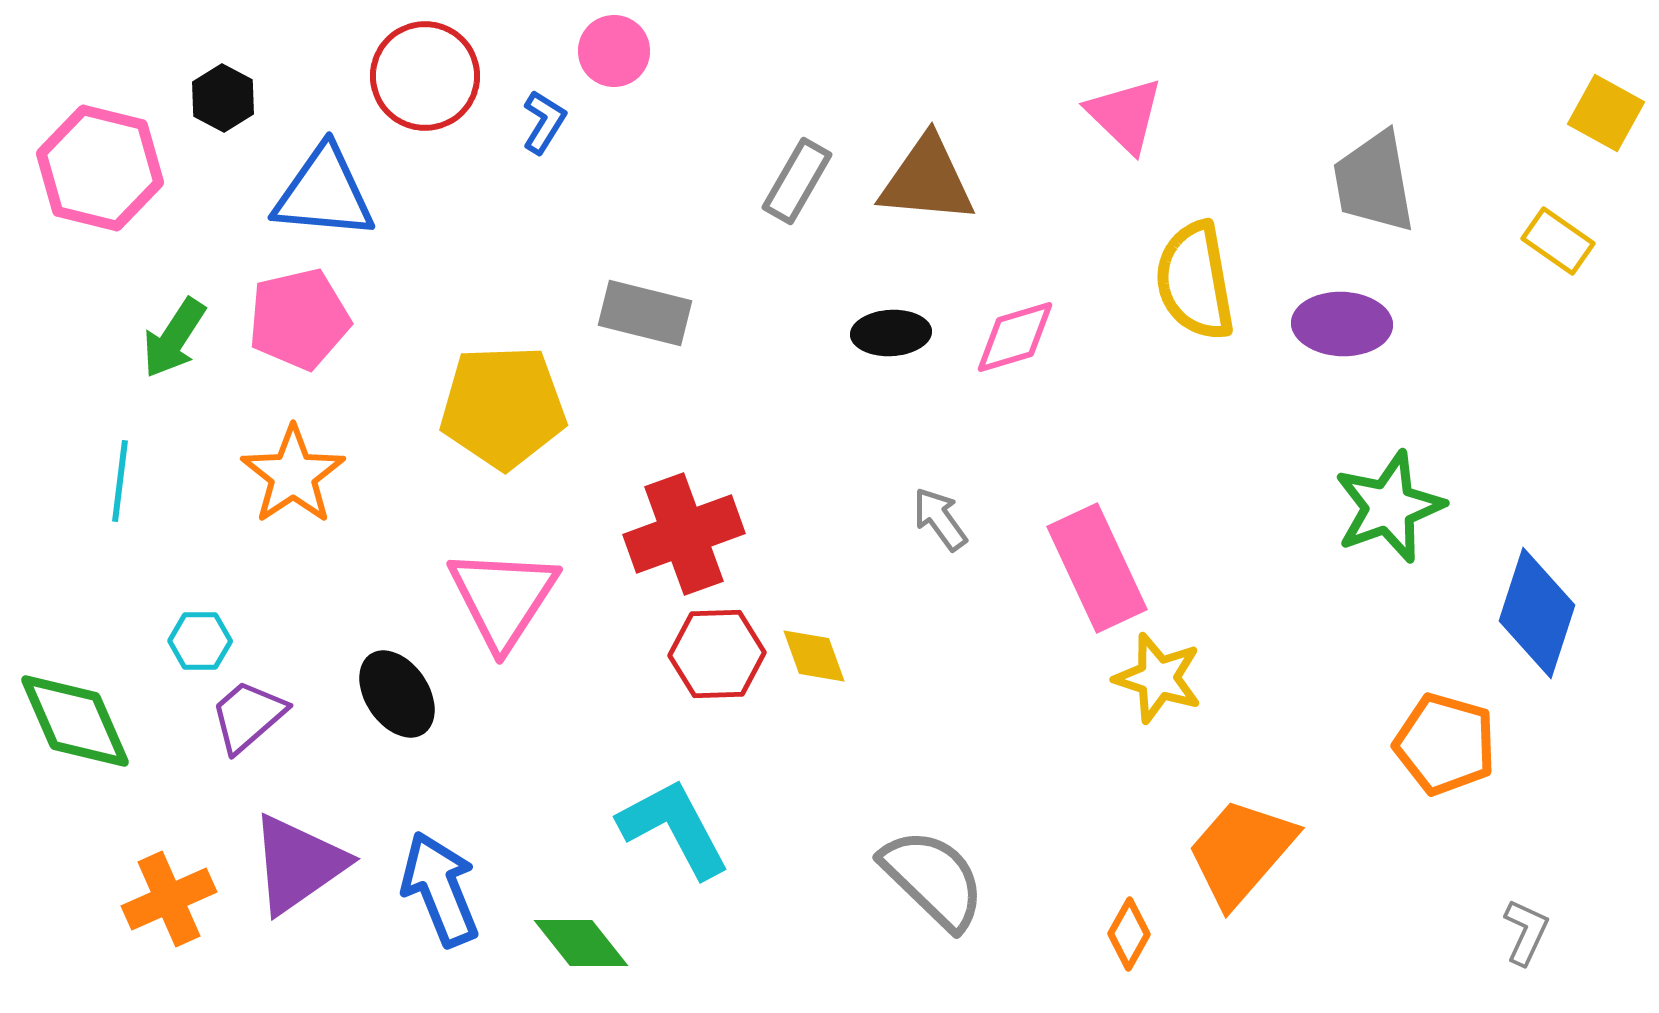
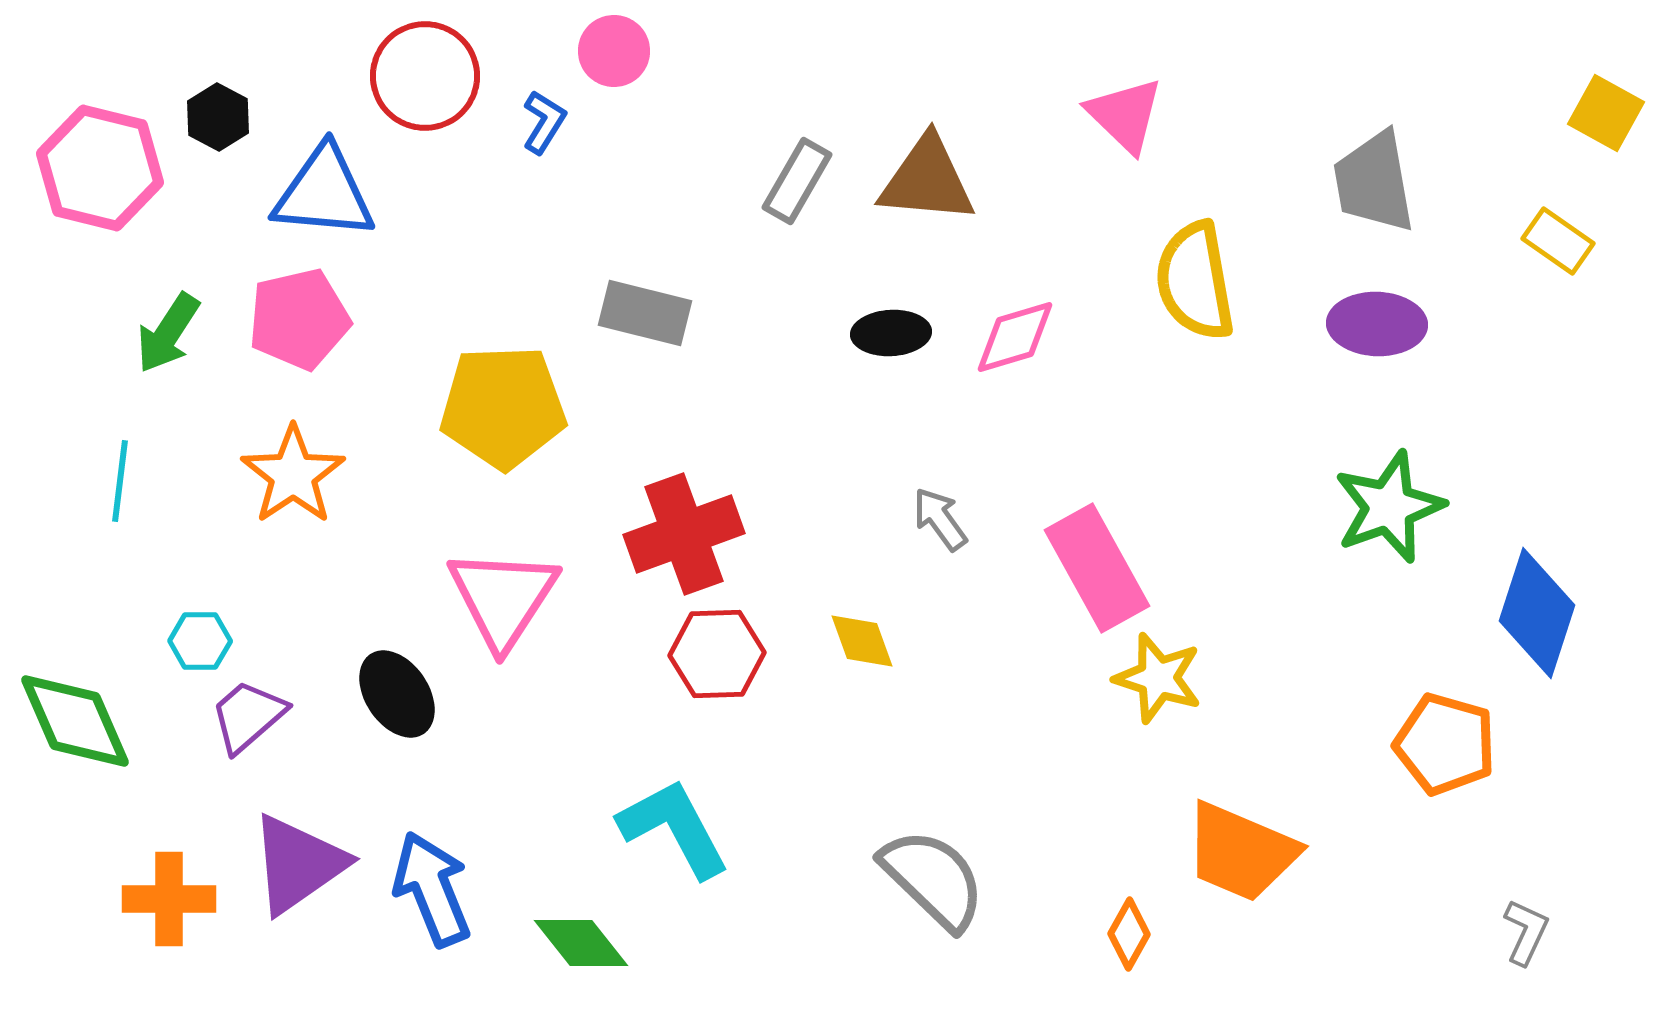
black hexagon at (223, 98): moved 5 px left, 19 px down
purple ellipse at (1342, 324): moved 35 px right
green arrow at (174, 338): moved 6 px left, 5 px up
pink rectangle at (1097, 568): rotated 4 degrees counterclockwise
yellow diamond at (814, 656): moved 48 px right, 15 px up
orange trapezoid at (1241, 852): rotated 108 degrees counterclockwise
blue arrow at (440, 889): moved 8 px left
orange cross at (169, 899): rotated 24 degrees clockwise
